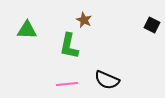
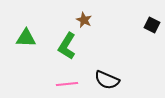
green triangle: moved 1 px left, 8 px down
green L-shape: moved 2 px left; rotated 20 degrees clockwise
